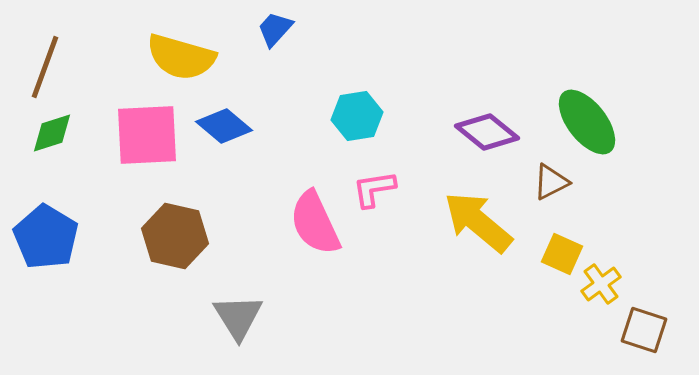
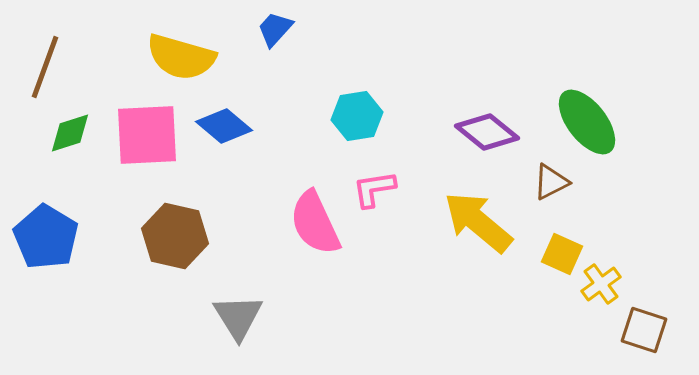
green diamond: moved 18 px right
